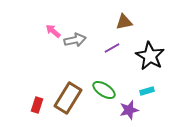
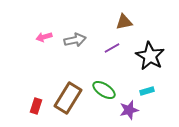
pink arrow: moved 9 px left, 6 px down; rotated 56 degrees counterclockwise
red rectangle: moved 1 px left, 1 px down
